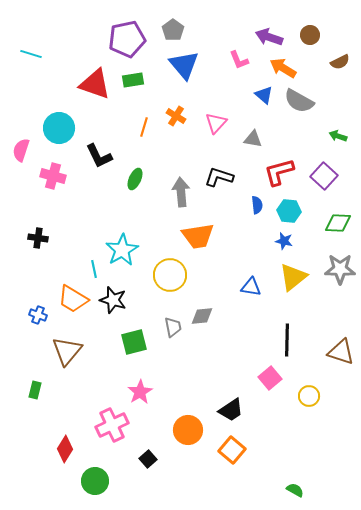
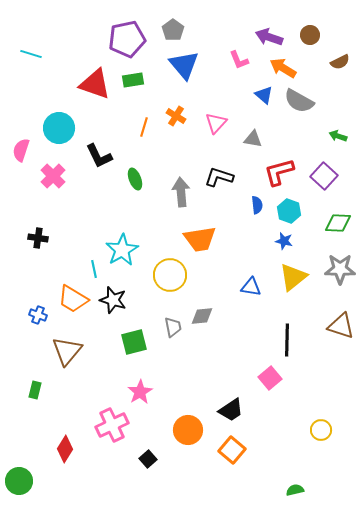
pink cross at (53, 176): rotated 30 degrees clockwise
green ellipse at (135, 179): rotated 45 degrees counterclockwise
cyan hexagon at (289, 211): rotated 15 degrees clockwise
orange trapezoid at (198, 236): moved 2 px right, 3 px down
brown triangle at (341, 352): moved 26 px up
yellow circle at (309, 396): moved 12 px right, 34 px down
green circle at (95, 481): moved 76 px left
green semicircle at (295, 490): rotated 42 degrees counterclockwise
